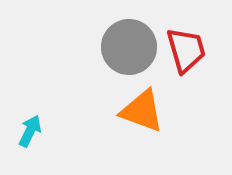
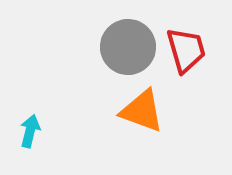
gray circle: moved 1 px left
cyan arrow: rotated 12 degrees counterclockwise
